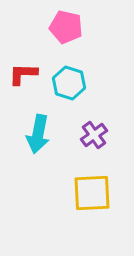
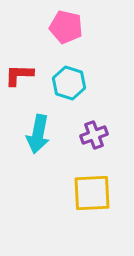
red L-shape: moved 4 px left, 1 px down
purple cross: rotated 16 degrees clockwise
